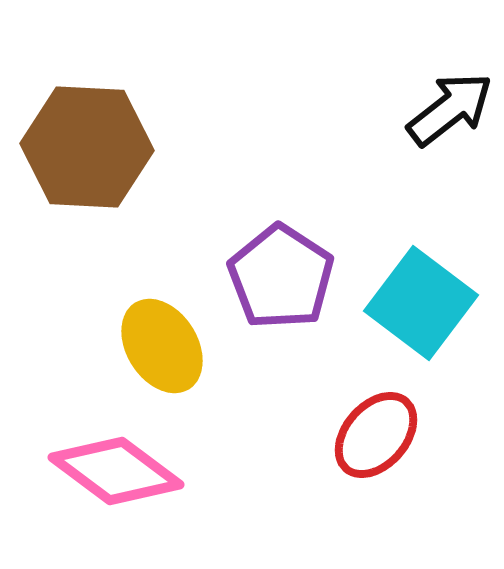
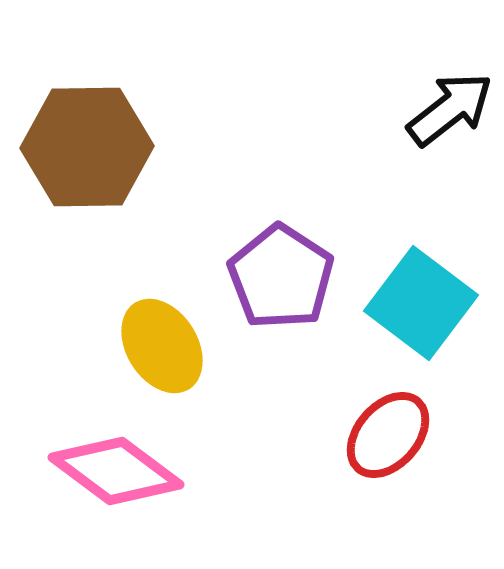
brown hexagon: rotated 4 degrees counterclockwise
red ellipse: moved 12 px right
